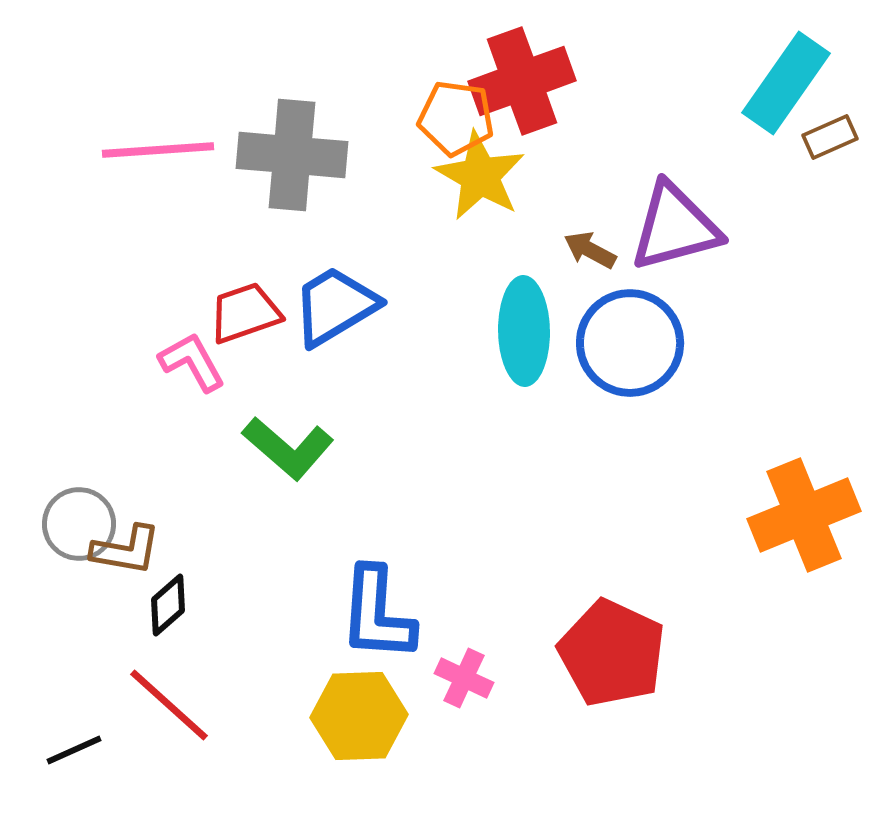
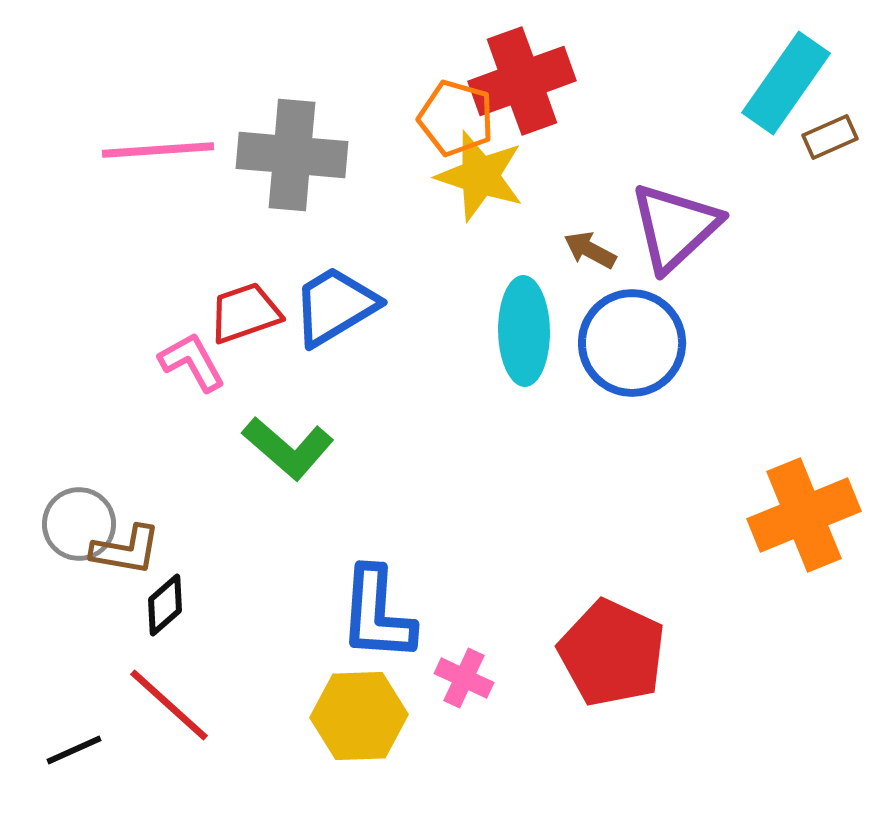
orange pentagon: rotated 8 degrees clockwise
yellow star: rotated 12 degrees counterclockwise
purple triangle: rotated 28 degrees counterclockwise
blue circle: moved 2 px right
black diamond: moved 3 px left
